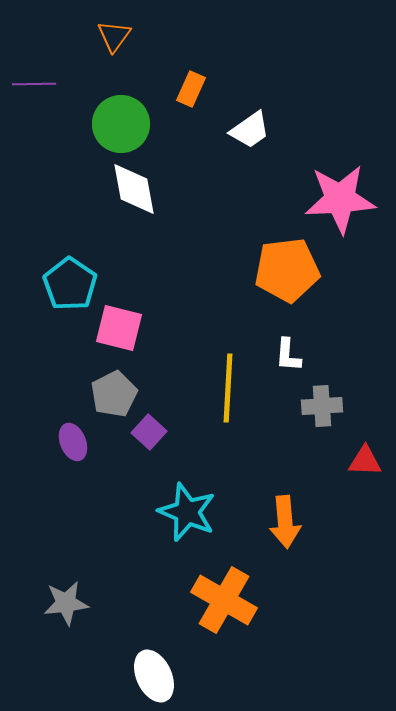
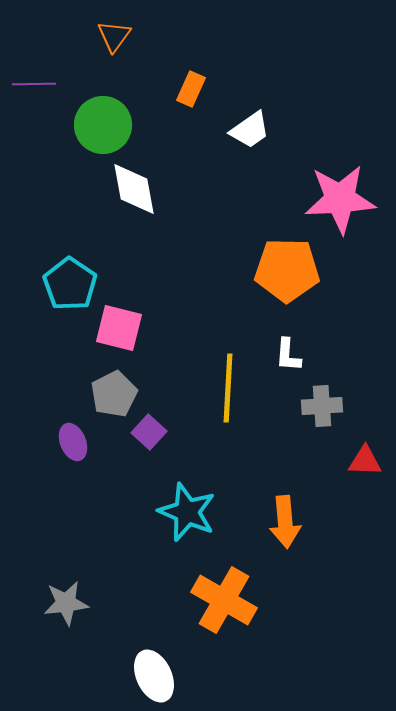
green circle: moved 18 px left, 1 px down
orange pentagon: rotated 8 degrees clockwise
